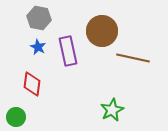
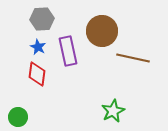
gray hexagon: moved 3 px right, 1 px down; rotated 15 degrees counterclockwise
red diamond: moved 5 px right, 10 px up
green star: moved 1 px right, 1 px down
green circle: moved 2 px right
